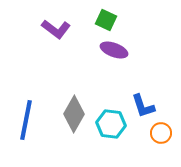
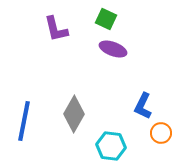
green square: moved 1 px up
purple L-shape: rotated 40 degrees clockwise
purple ellipse: moved 1 px left, 1 px up
blue L-shape: rotated 44 degrees clockwise
blue line: moved 2 px left, 1 px down
cyan hexagon: moved 22 px down
